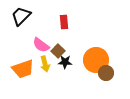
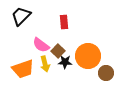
orange circle: moved 8 px left, 4 px up
